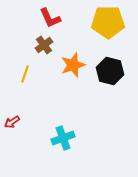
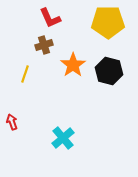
brown cross: rotated 18 degrees clockwise
orange star: rotated 15 degrees counterclockwise
black hexagon: moved 1 px left
red arrow: rotated 105 degrees clockwise
cyan cross: rotated 20 degrees counterclockwise
